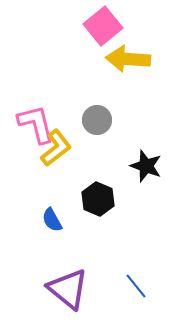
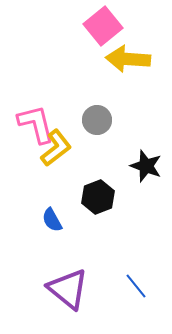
black hexagon: moved 2 px up; rotated 16 degrees clockwise
